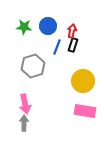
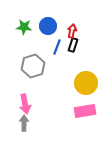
yellow circle: moved 3 px right, 2 px down
pink rectangle: rotated 20 degrees counterclockwise
